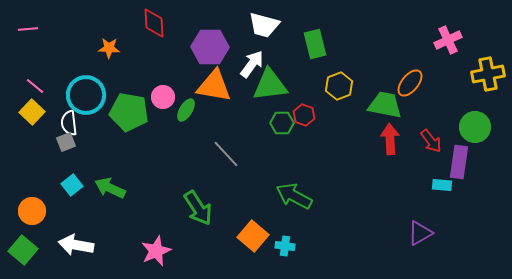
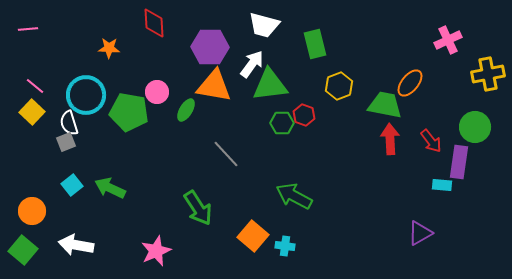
pink circle at (163, 97): moved 6 px left, 5 px up
white semicircle at (69, 123): rotated 10 degrees counterclockwise
